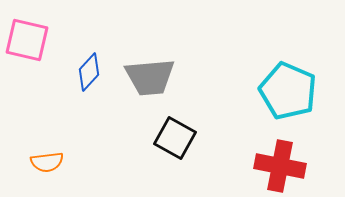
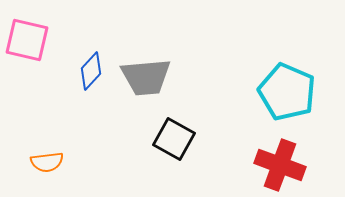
blue diamond: moved 2 px right, 1 px up
gray trapezoid: moved 4 px left
cyan pentagon: moved 1 px left, 1 px down
black square: moved 1 px left, 1 px down
red cross: moved 1 px up; rotated 9 degrees clockwise
